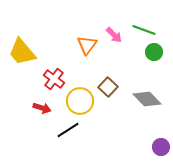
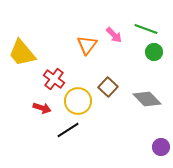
green line: moved 2 px right, 1 px up
yellow trapezoid: moved 1 px down
yellow circle: moved 2 px left
